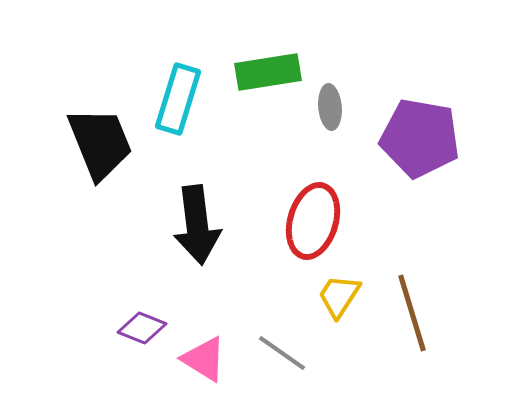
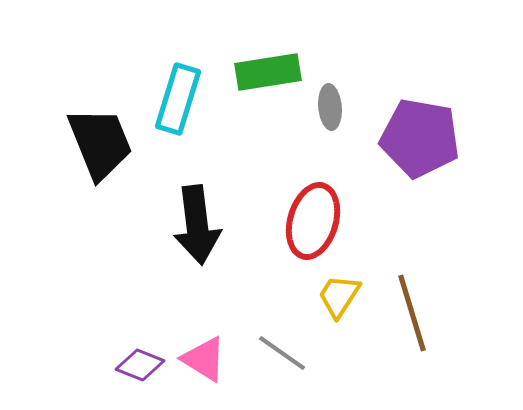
purple diamond: moved 2 px left, 37 px down
